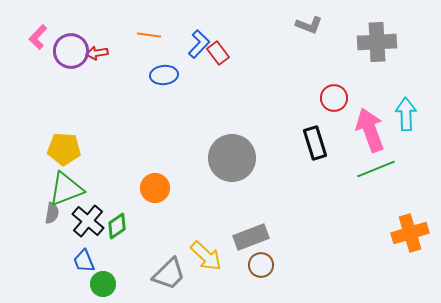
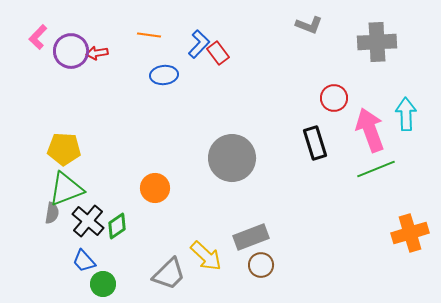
blue trapezoid: rotated 20 degrees counterclockwise
